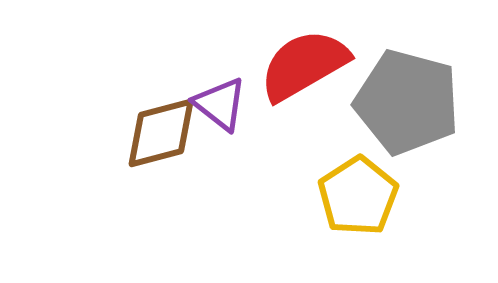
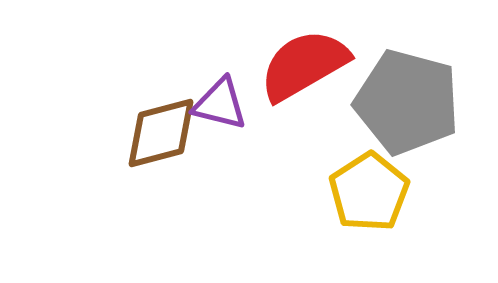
purple triangle: rotated 24 degrees counterclockwise
yellow pentagon: moved 11 px right, 4 px up
